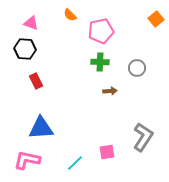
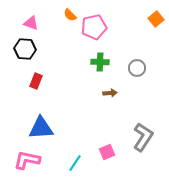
pink pentagon: moved 7 px left, 4 px up
red rectangle: rotated 49 degrees clockwise
brown arrow: moved 2 px down
pink square: rotated 14 degrees counterclockwise
cyan line: rotated 12 degrees counterclockwise
